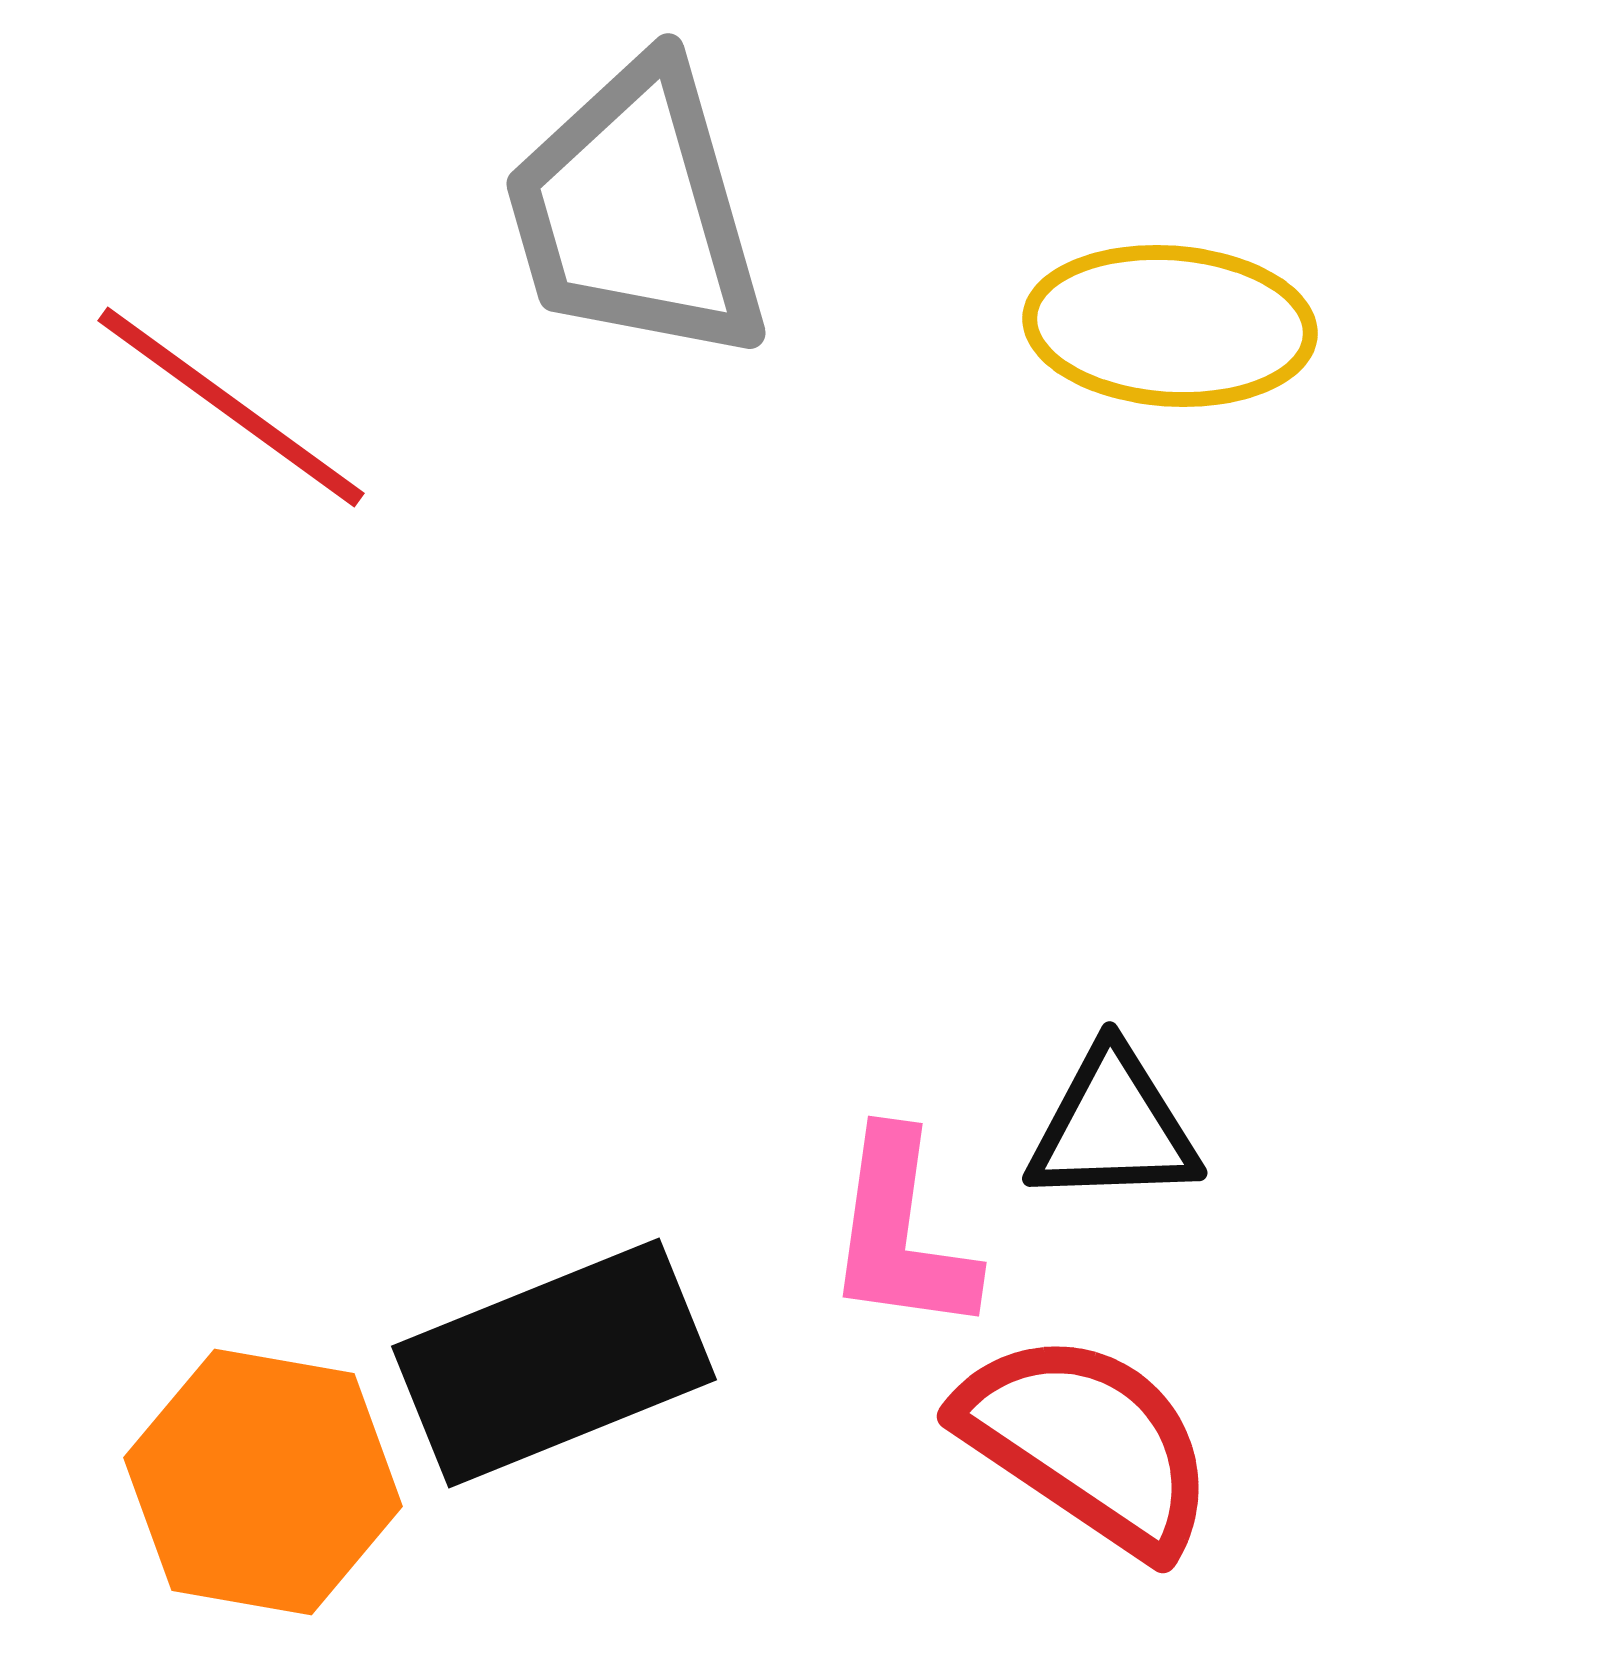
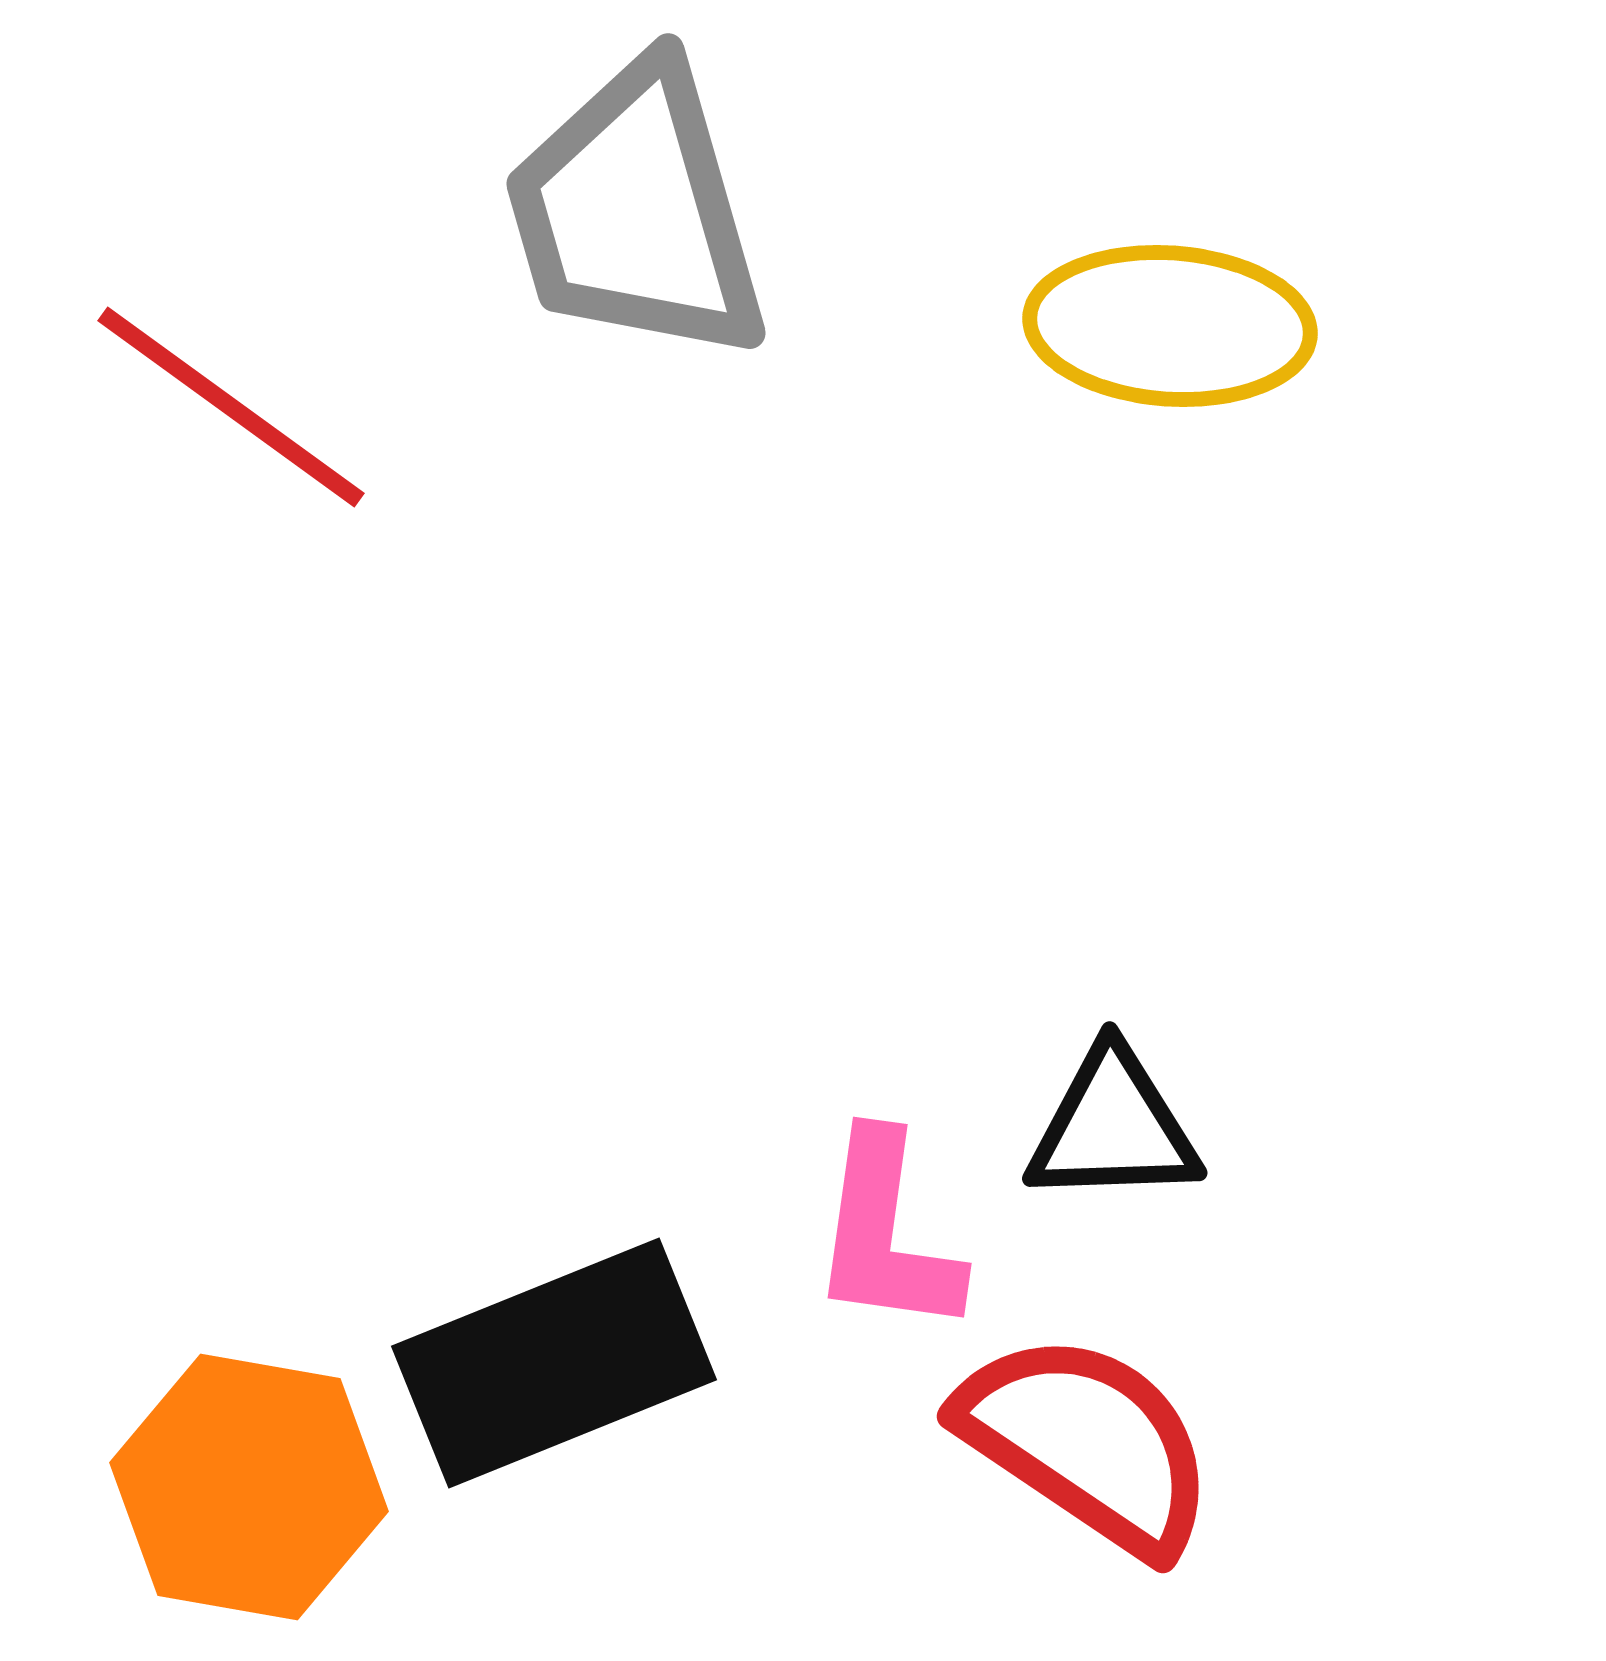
pink L-shape: moved 15 px left, 1 px down
orange hexagon: moved 14 px left, 5 px down
